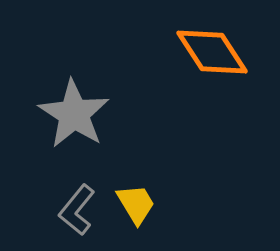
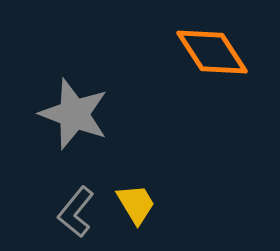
gray star: rotated 12 degrees counterclockwise
gray L-shape: moved 1 px left, 2 px down
